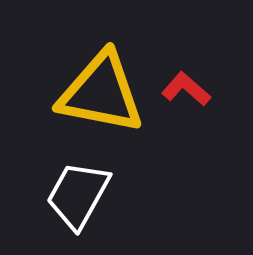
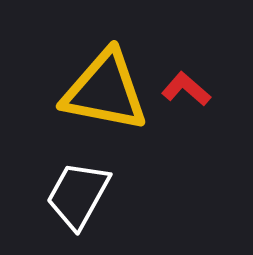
yellow triangle: moved 4 px right, 2 px up
